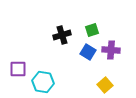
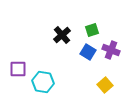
black cross: rotated 24 degrees counterclockwise
purple cross: rotated 18 degrees clockwise
